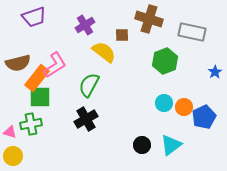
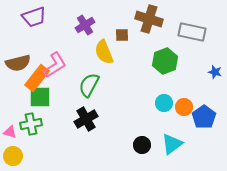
yellow semicircle: rotated 150 degrees counterclockwise
blue star: rotated 24 degrees counterclockwise
blue pentagon: rotated 10 degrees counterclockwise
cyan triangle: moved 1 px right, 1 px up
